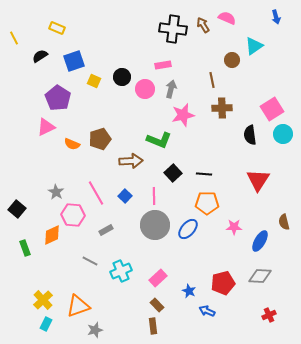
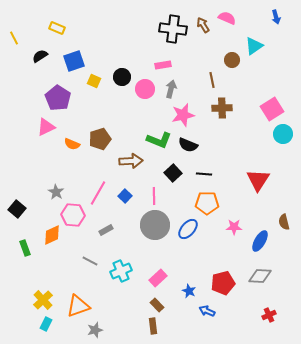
black semicircle at (250, 135): moved 62 px left, 10 px down; rotated 60 degrees counterclockwise
pink line at (96, 193): moved 2 px right; rotated 60 degrees clockwise
